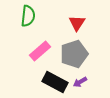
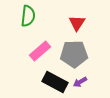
gray pentagon: rotated 16 degrees clockwise
